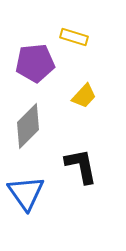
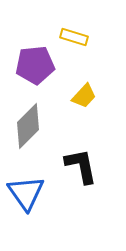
purple pentagon: moved 2 px down
